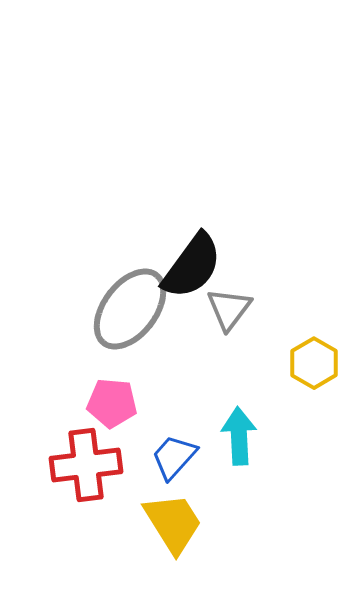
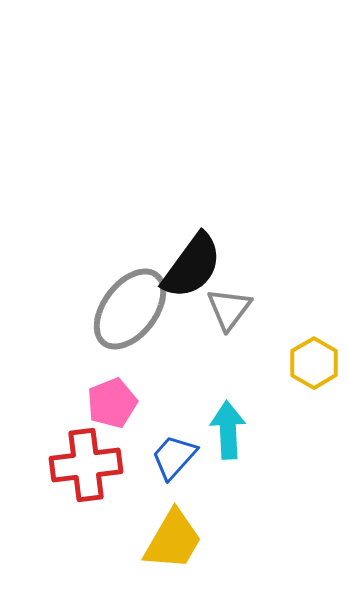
pink pentagon: rotated 27 degrees counterclockwise
cyan arrow: moved 11 px left, 6 px up
yellow trapezoid: moved 17 px down; rotated 62 degrees clockwise
